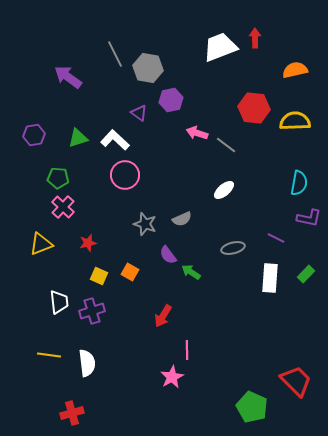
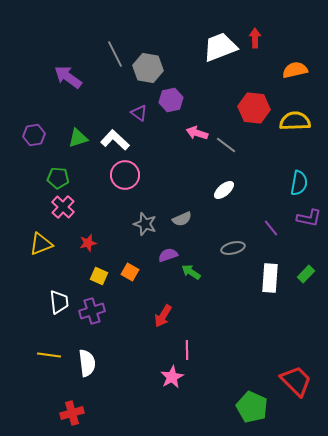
purple line at (276, 238): moved 5 px left, 10 px up; rotated 24 degrees clockwise
purple semicircle at (168, 255): rotated 108 degrees clockwise
